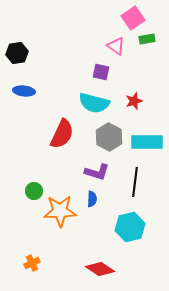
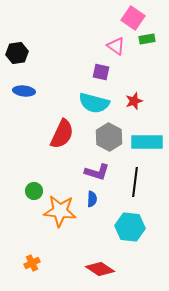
pink square: rotated 20 degrees counterclockwise
orange star: rotated 8 degrees clockwise
cyan hexagon: rotated 20 degrees clockwise
